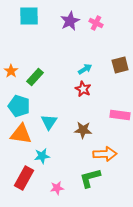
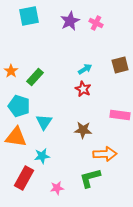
cyan square: rotated 10 degrees counterclockwise
cyan triangle: moved 5 px left
orange triangle: moved 5 px left, 3 px down
